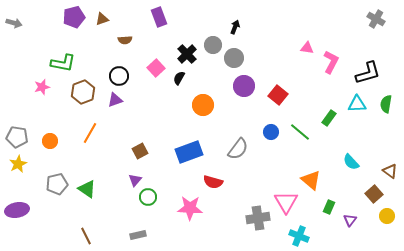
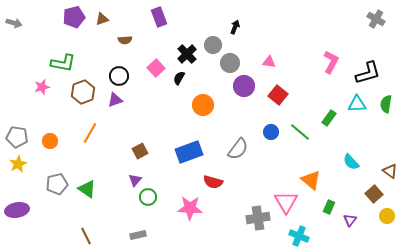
pink triangle at (307, 48): moved 38 px left, 14 px down
gray circle at (234, 58): moved 4 px left, 5 px down
